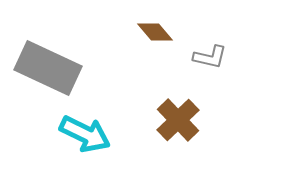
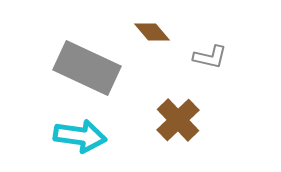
brown diamond: moved 3 px left
gray rectangle: moved 39 px right
cyan arrow: moved 5 px left, 2 px down; rotated 18 degrees counterclockwise
